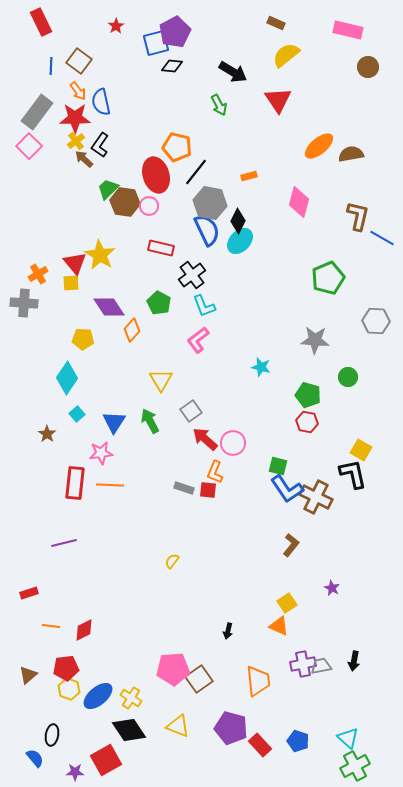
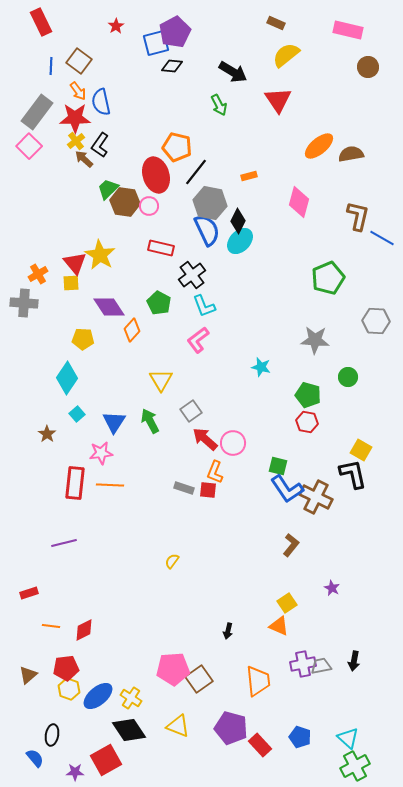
blue pentagon at (298, 741): moved 2 px right, 4 px up
